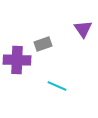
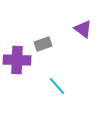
purple triangle: rotated 18 degrees counterclockwise
cyan line: rotated 24 degrees clockwise
